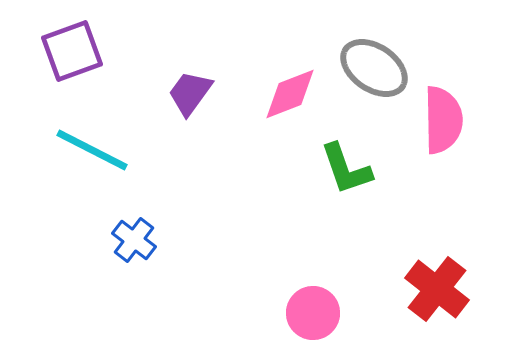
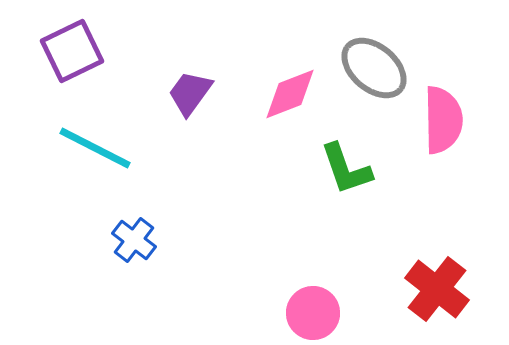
purple square: rotated 6 degrees counterclockwise
gray ellipse: rotated 6 degrees clockwise
cyan line: moved 3 px right, 2 px up
